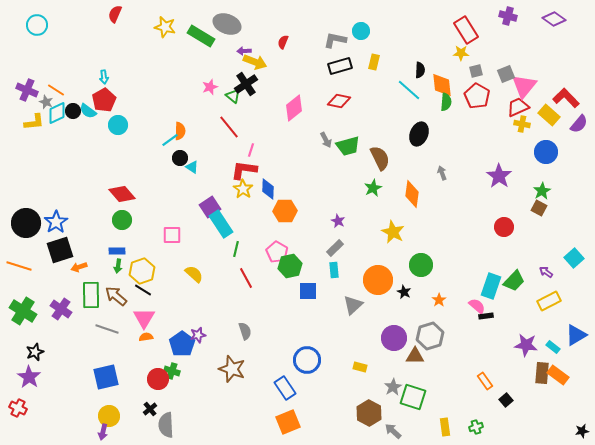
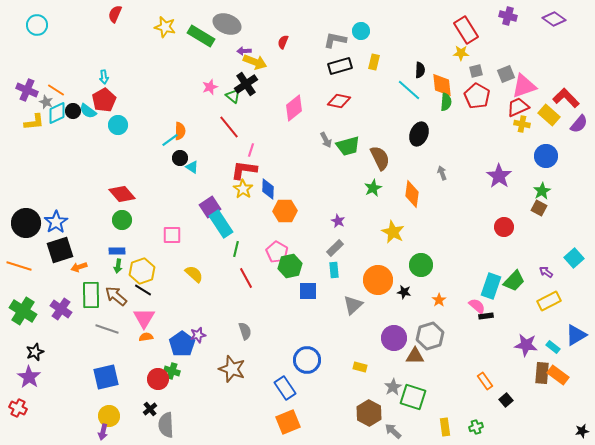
pink triangle at (524, 86): rotated 32 degrees clockwise
blue circle at (546, 152): moved 4 px down
black star at (404, 292): rotated 16 degrees counterclockwise
